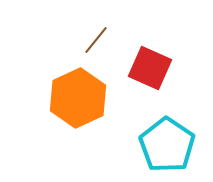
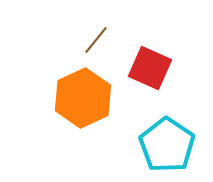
orange hexagon: moved 5 px right
